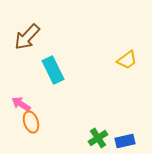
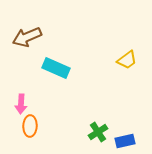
brown arrow: rotated 24 degrees clockwise
cyan rectangle: moved 3 px right, 2 px up; rotated 40 degrees counterclockwise
pink arrow: rotated 120 degrees counterclockwise
orange ellipse: moved 1 px left, 4 px down; rotated 20 degrees clockwise
green cross: moved 6 px up
